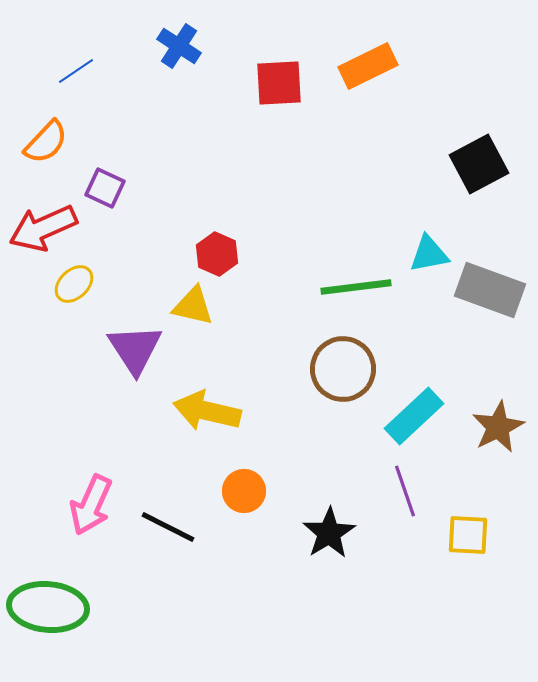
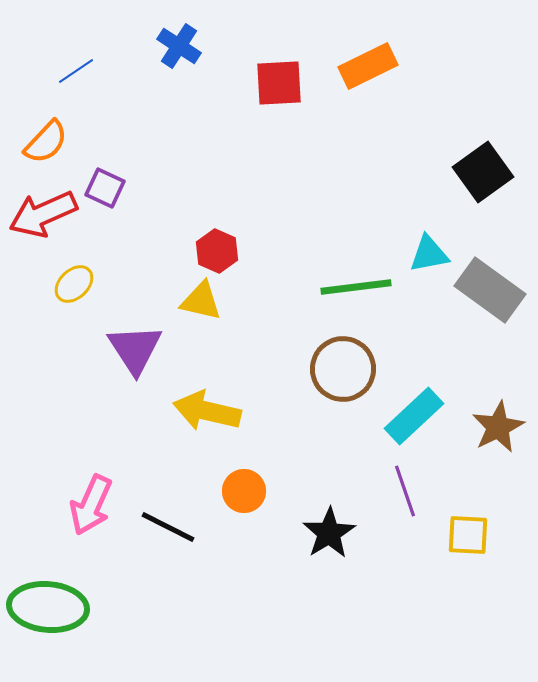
black square: moved 4 px right, 8 px down; rotated 8 degrees counterclockwise
red arrow: moved 14 px up
red hexagon: moved 3 px up
gray rectangle: rotated 16 degrees clockwise
yellow triangle: moved 8 px right, 5 px up
